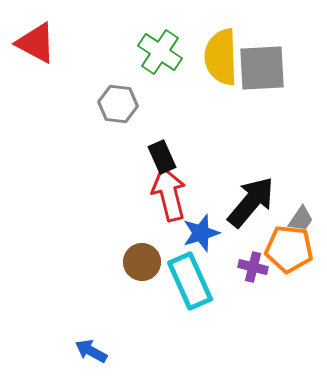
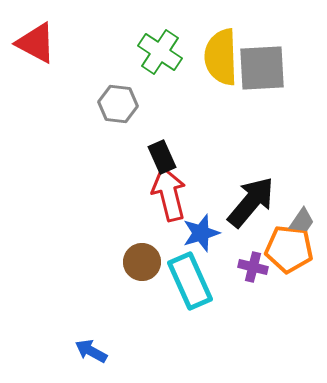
gray trapezoid: moved 1 px right, 2 px down
